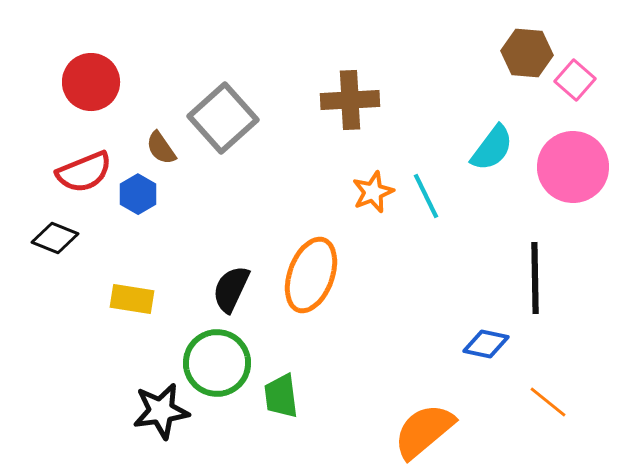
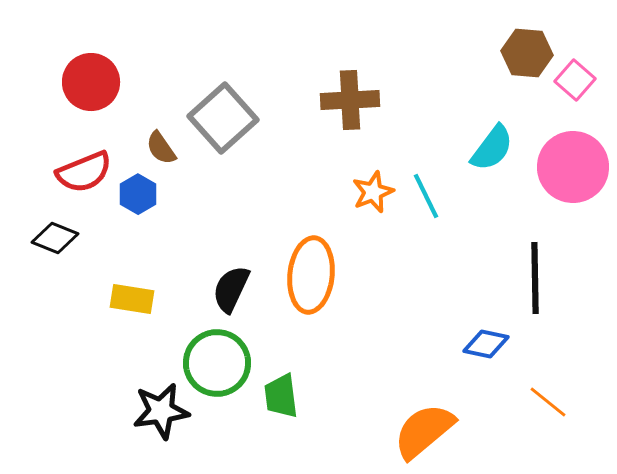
orange ellipse: rotated 14 degrees counterclockwise
